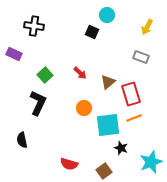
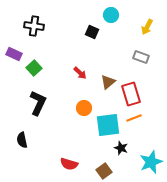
cyan circle: moved 4 px right
green square: moved 11 px left, 7 px up
